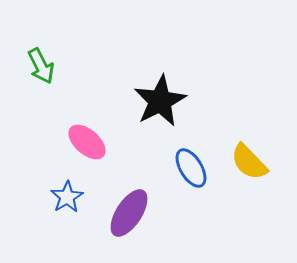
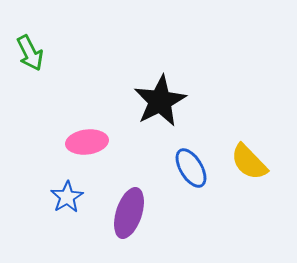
green arrow: moved 11 px left, 13 px up
pink ellipse: rotated 48 degrees counterclockwise
purple ellipse: rotated 15 degrees counterclockwise
